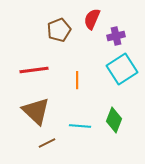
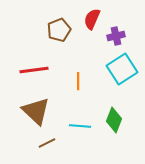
orange line: moved 1 px right, 1 px down
